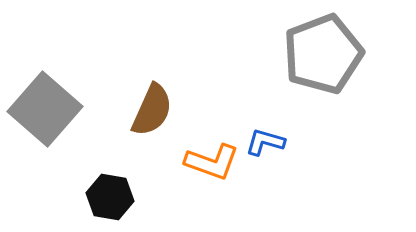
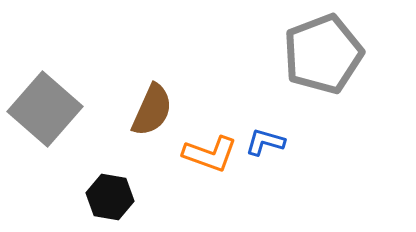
orange L-shape: moved 2 px left, 8 px up
